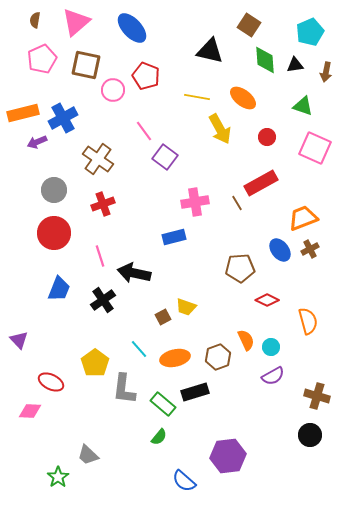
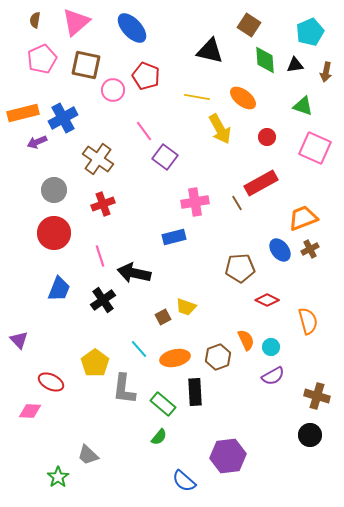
black rectangle at (195, 392): rotated 76 degrees counterclockwise
